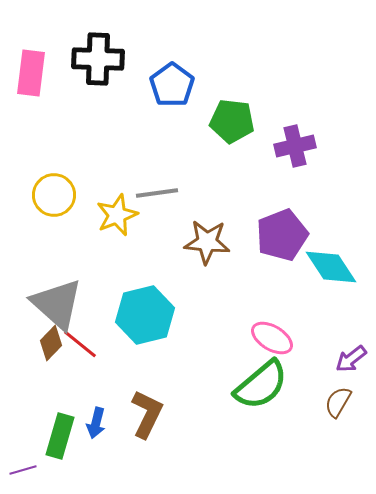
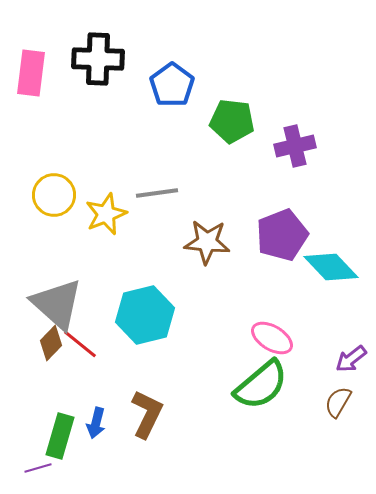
yellow star: moved 11 px left, 1 px up
cyan diamond: rotated 10 degrees counterclockwise
purple line: moved 15 px right, 2 px up
